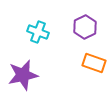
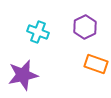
orange rectangle: moved 2 px right, 1 px down
